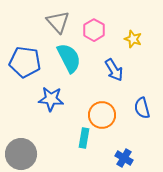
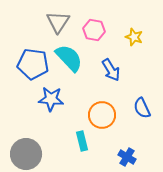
gray triangle: rotated 15 degrees clockwise
pink hexagon: rotated 20 degrees counterclockwise
yellow star: moved 1 px right, 2 px up
cyan semicircle: rotated 16 degrees counterclockwise
blue pentagon: moved 8 px right, 2 px down
blue arrow: moved 3 px left
blue semicircle: rotated 10 degrees counterclockwise
cyan rectangle: moved 2 px left, 3 px down; rotated 24 degrees counterclockwise
gray circle: moved 5 px right
blue cross: moved 3 px right, 1 px up
